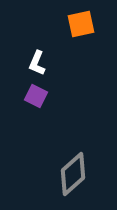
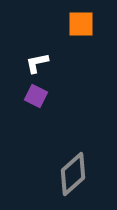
orange square: rotated 12 degrees clockwise
white L-shape: rotated 55 degrees clockwise
